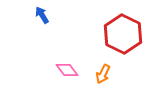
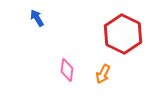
blue arrow: moved 5 px left, 3 px down
pink diamond: rotated 45 degrees clockwise
